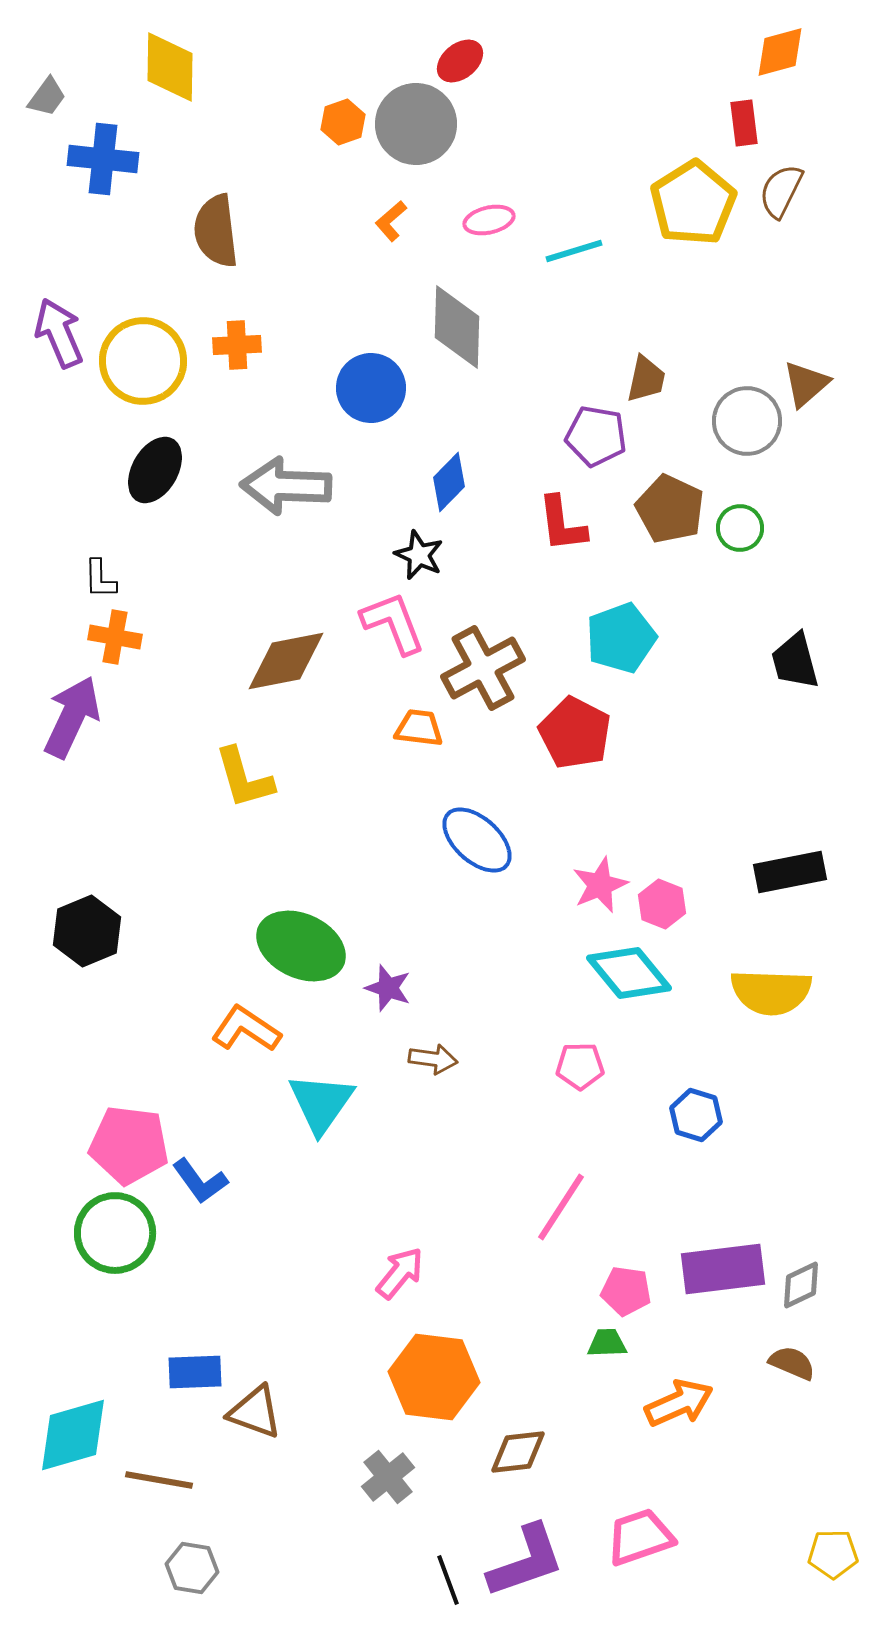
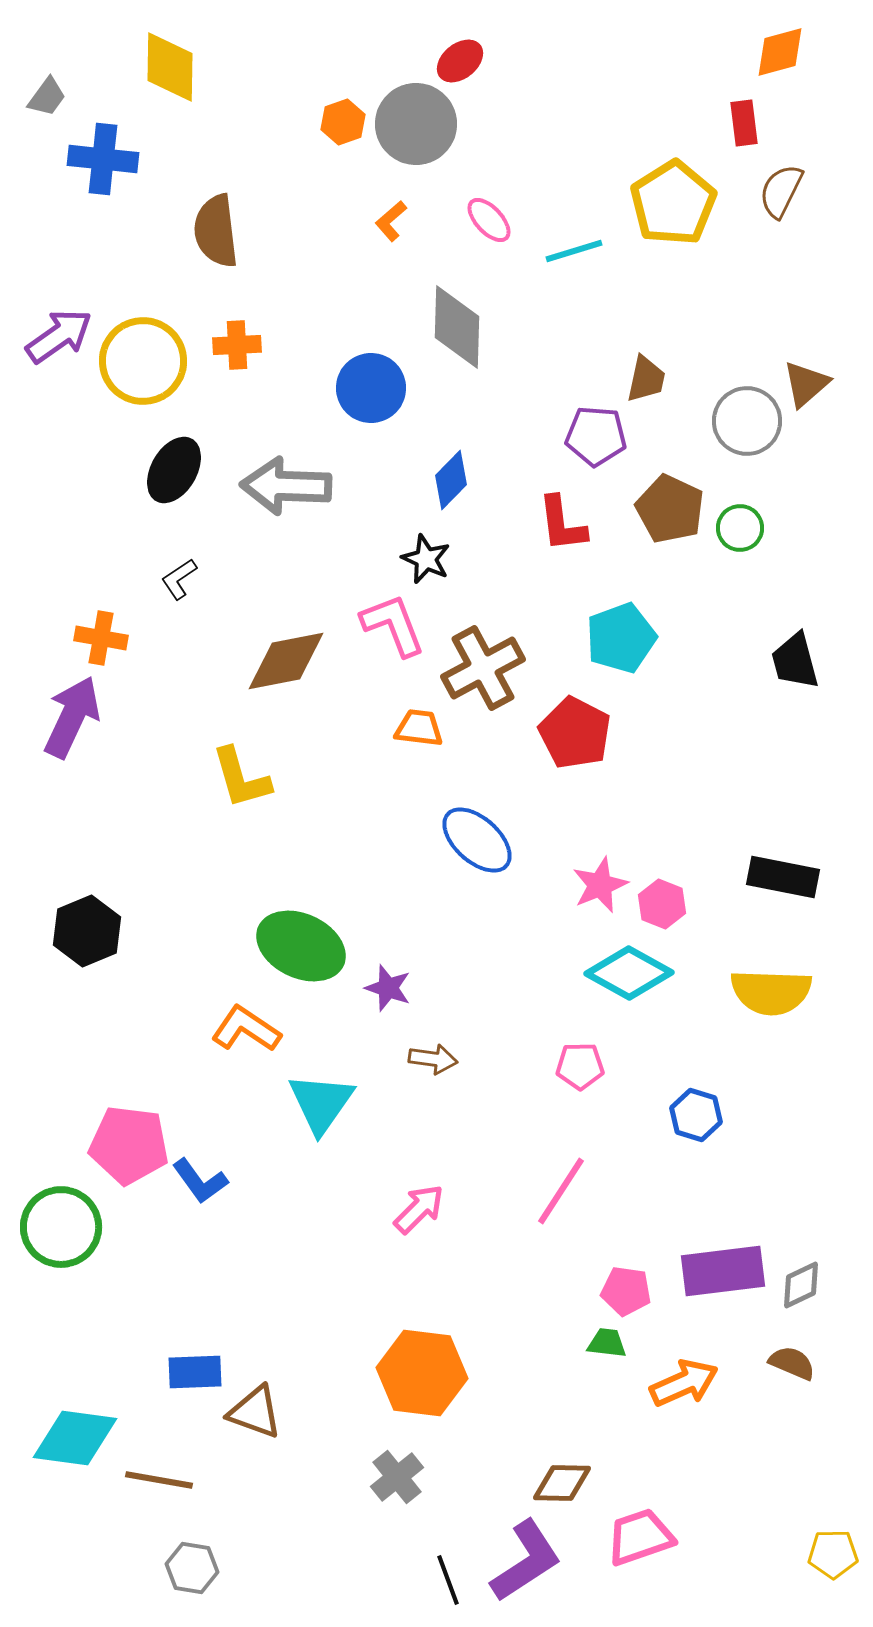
yellow pentagon at (693, 203): moved 20 px left
pink ellipse at (489, 220): rotated 60 degrees clockwise
purple arrow at (59, 333): moved 3 px down; rotated 78 degrees clockwise
purple pentagon at (596, 436): rotated 6 degrees counterclockwise
black ellipse at (155, 470): moved 19 px right
blue diamond at (449, 482): moved 2 px right, 2 px up
black star at (419, 555): moved 7 px right, 4 px down
black L-shape at (100, 579): moved 79 px right; rotated 57 degrees clockwise
pink L-shape at (393, 623): moved 2 px down
orange cross at (115, 637): moved 14 px left, 1 px down
yellow L-shape at (244, 778): moved 3 px left
black rectangle at (790, 872): moved 7 px left, 5 px down; rotated 22 degrees clockwise
cyan diamond at (629, 973): rotated 22 degrees counterclockwise
pink line at (561, 1207): moved 16 px up
green circle at (115, 1233): moved 54 px left, 6 px up
purple rectangle at (723, 1269): moved 2 px down
pink arrow at (400, 1273): moved 19 px right, 64 px up; rotated 6 degrees clockwise
green trapezoid at (607, 1343): rotated 9 degrees clockwise
orange hexagon at (434, 1377): moved 12 px left, 4 px up
orange arrow at (679, 1403): moved 5 px right, 20 px up
cyan diamond at (73, 1435): moved 2 px right, 3 px down; rotated 24 degrees clockwise
brown diamond at (518, 1452): moved 44 px right, 31 px down; rotated 8 degrees clockwise
gray cross at (388, 1477): moved 9 px right
purple L-shape at (526, 1561): rotated 14 degrees counterclockwise
